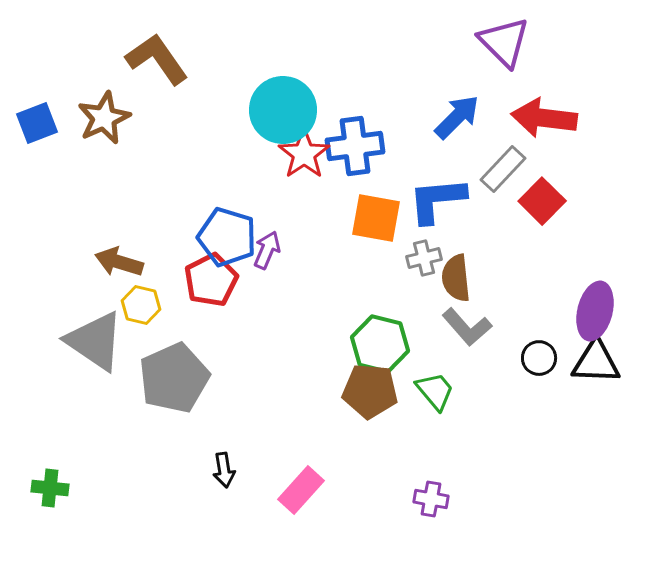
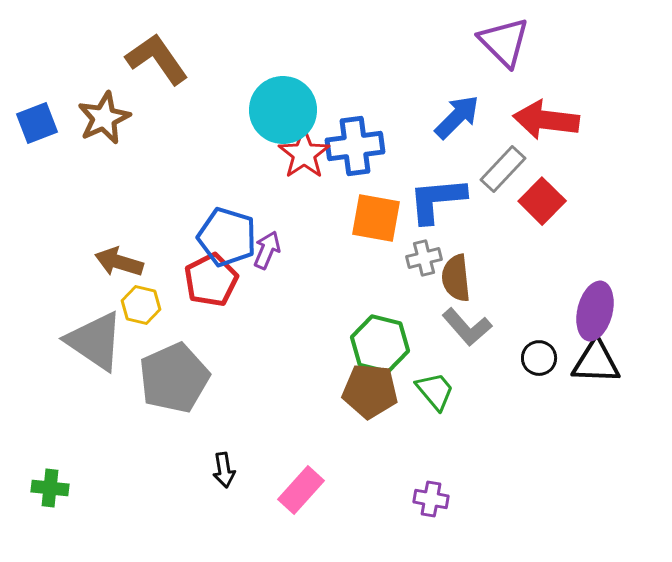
red arrow: moved 2 px right, 2 px down
